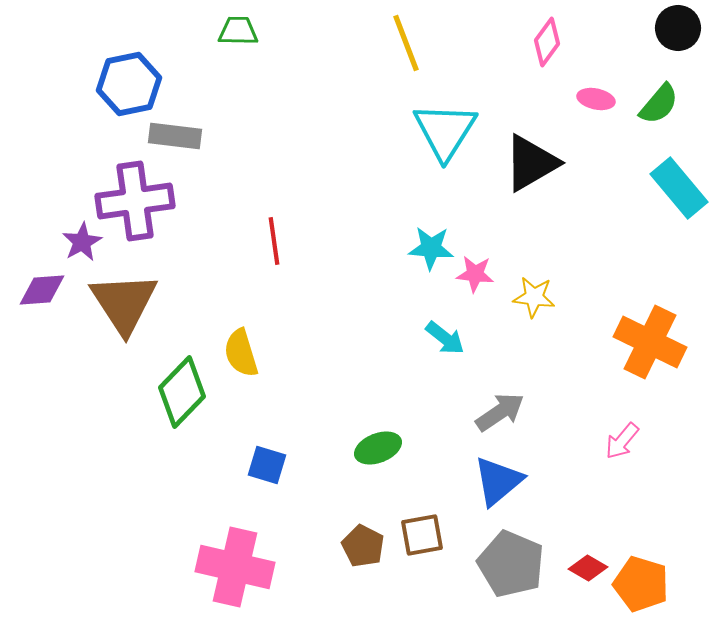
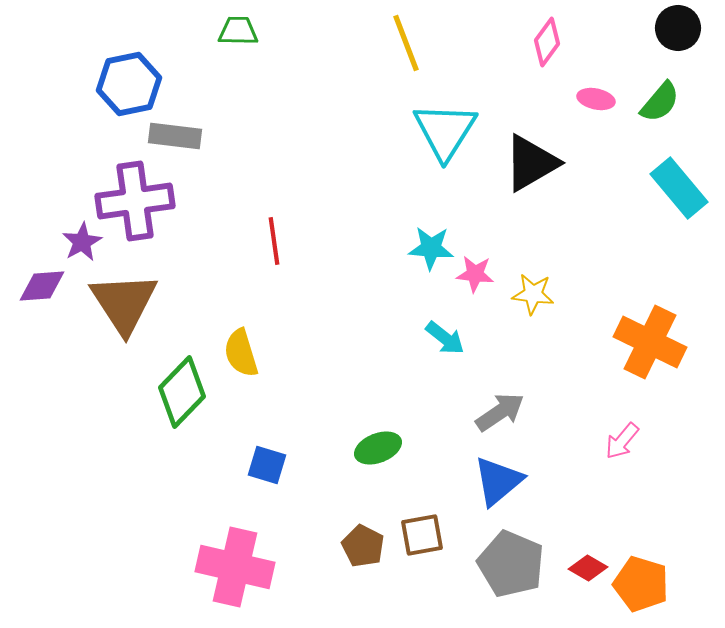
green semicircle: moved 1 px right, 2 px up
purple diamond: moved 4 px up
yellow star: moved 1 px left, 3 px up
